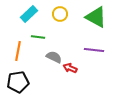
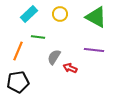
orange line: rotated 12 degrees clockwise
gray semicircle: rotated 84 degrees counterclockwise
